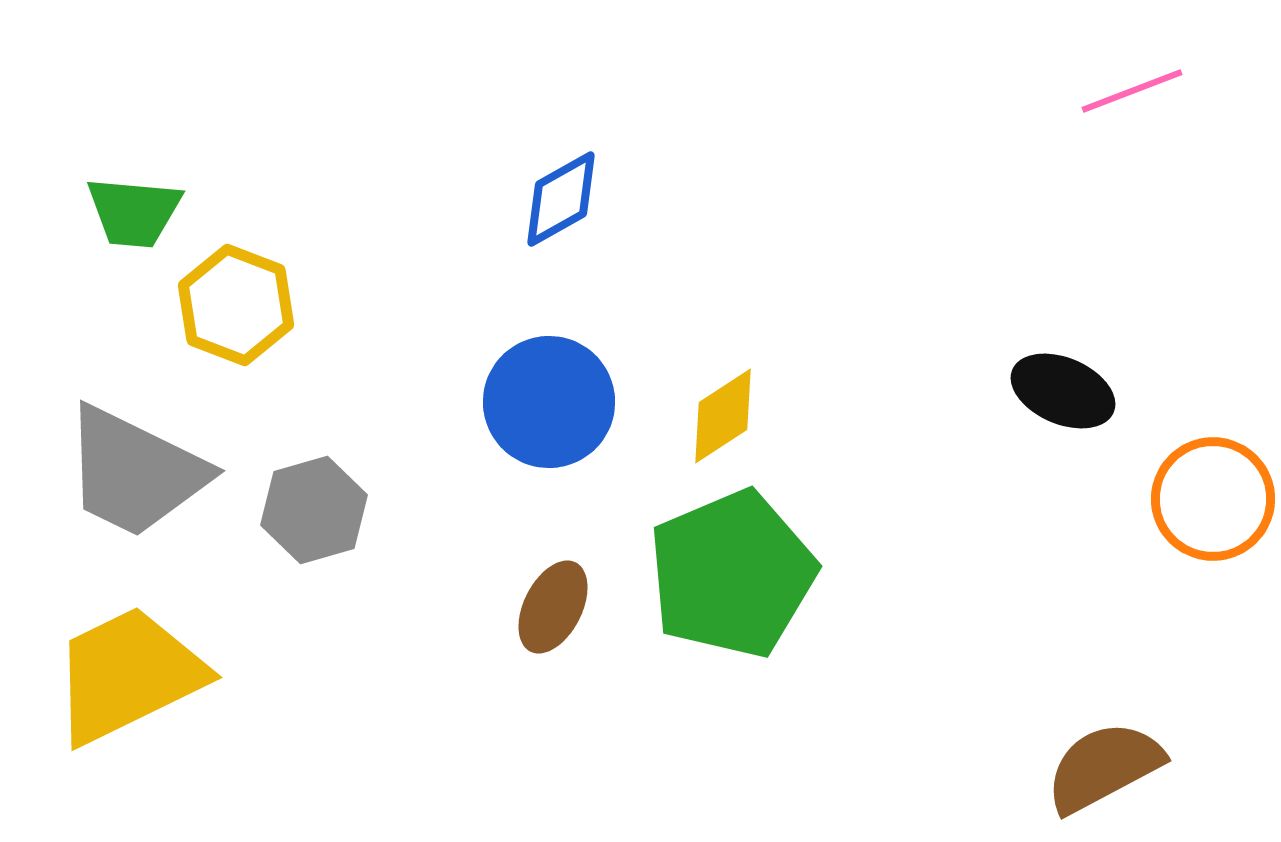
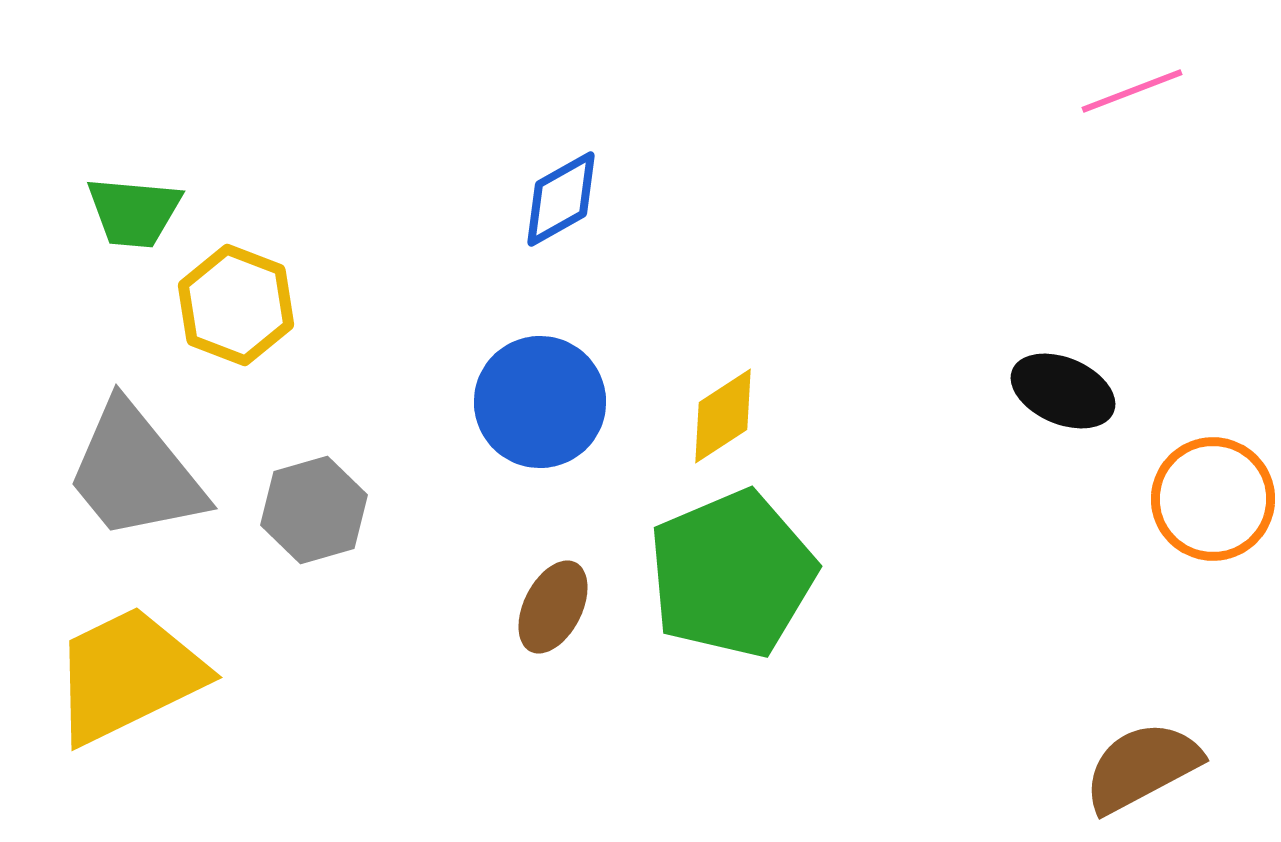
blue circle: moved 9 px left
gray trapezoid: rotated 25 degrees clockwise
brown semicircle: moved 38 px right
